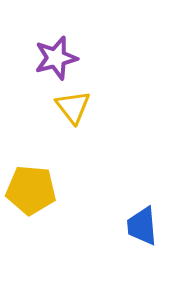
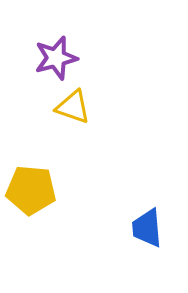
yellow triangle: rotated 33 degrees counterclockwise
blue trapezoid: moved 5 px right, 2 px down
